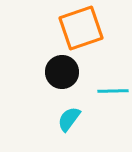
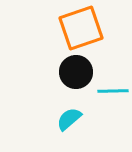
black circle: moved 14 px right
cyan semicircle: rotated 12 degrees clockwise
